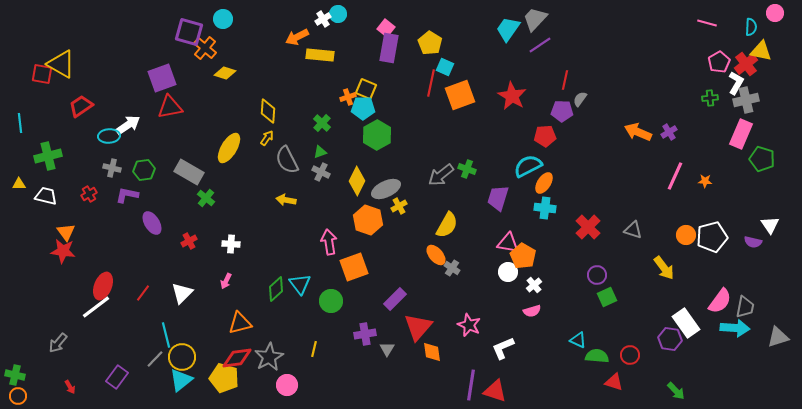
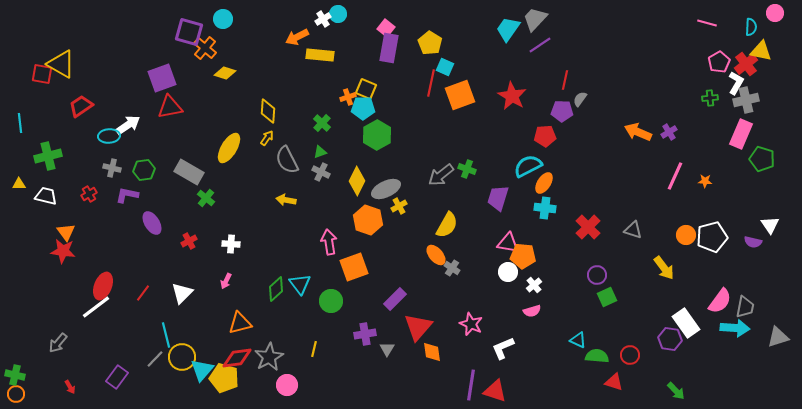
orange pentagon at (523, 256): rotated 25 degrees counterclockwise
pink star at (469, 325): moved 2 px right, 1 px up
cyan triangle at (181, 380): moved 21 px right, 10 px up; rotated 10 degrees counterclockwise
orange circle at (18, 396): moved 2 px left, 2 px up
